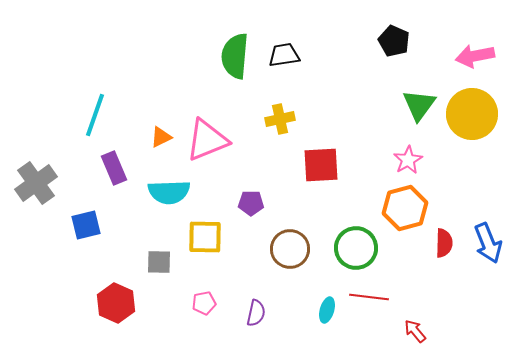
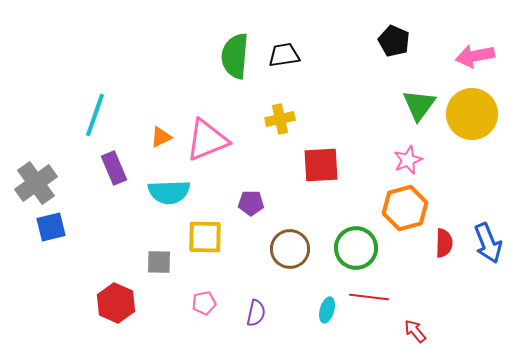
pink star: rotated 8 degrees clockwise
blue square: moved 35 px left, 2 px down
